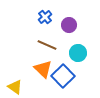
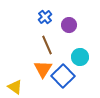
brown line: rotated 42 degrees clockwise
cyan circle: moved 2 px right, 4 px down
orange triangle: rotated 18 degrees clockwise
